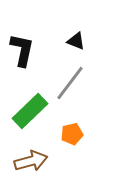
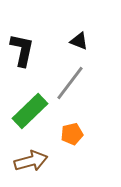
black triangle: moved 3 px right
